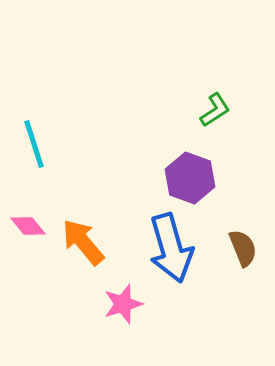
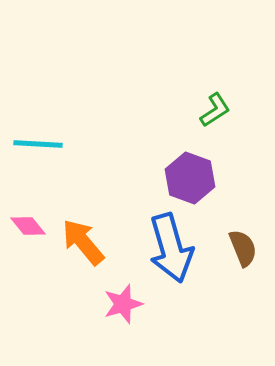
cyan line: moved 4 px right; rotated 69 degrees counterclockwise
